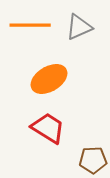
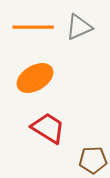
orange line: moved 3 px right, 2 px down
orange ellipse: moved 14 px left, 1 px up
